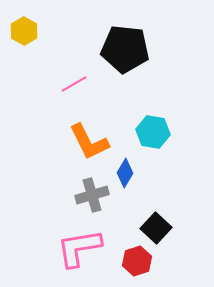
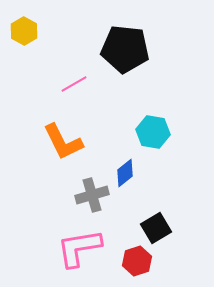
orange L-shape: moved 26 px left
blue diamond: rotated 20 degrees clockwise
black square: rotated 16 degrees clockwise
